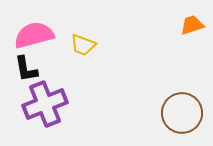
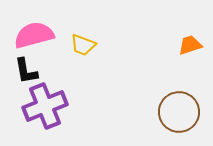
orange trapezoid: moved 2 px left, 20 px down
black L-shape: moved 2 px down
purple cross: moved 2 px down
brown circle: moved 3 px left, 1 px up
